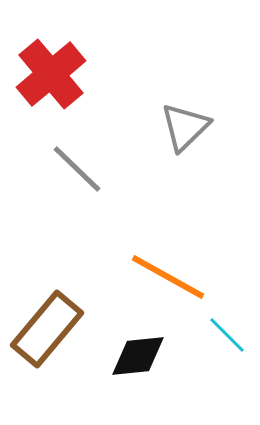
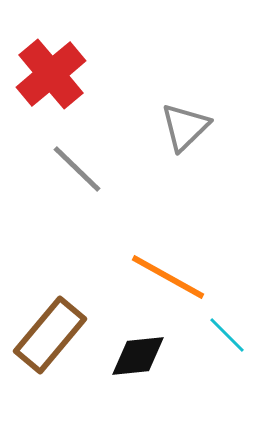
brown rectangle: moved 3 px right, 6 px down
